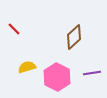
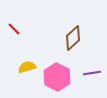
brown diamond: moved 1 px left, 1 px down
